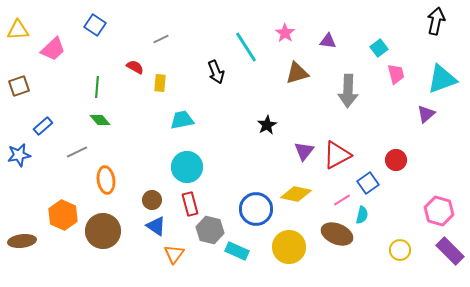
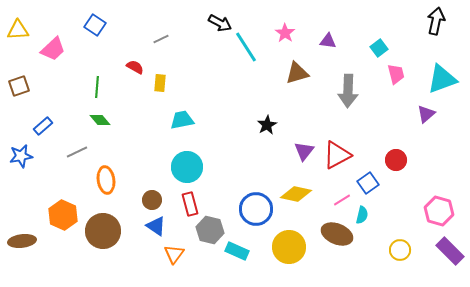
black arrow at (216, 72): moved 4 px right, 49 px up; rotated 40 degrees counterclockwise
blue star at (19, 155): moved 2 px right, 1 px down
